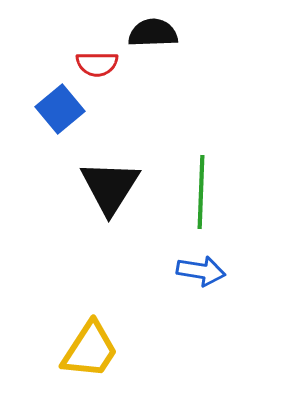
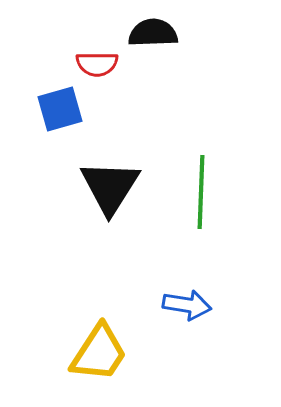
blue square: rotated 24 degrees clockwise
blue arrow: moved 14 px left, 34 px down
yellow trapezoid: moved 9 px right, 3 px down
